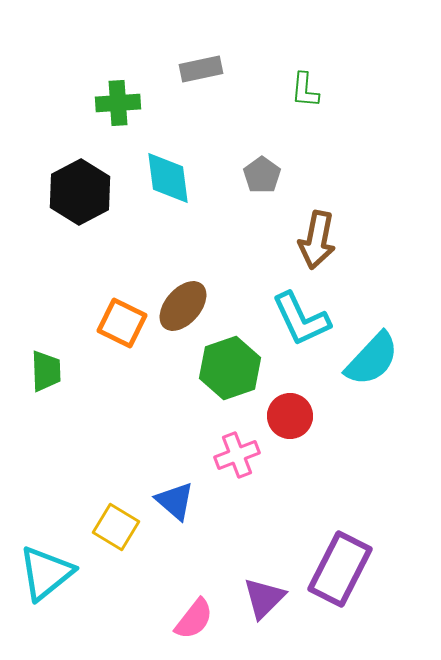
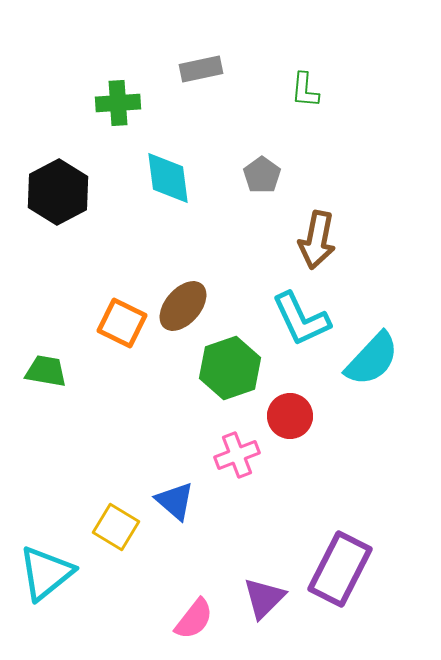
black hexagon: moved 22 px left
green trapezoid: rotated 78 degrees counterclockwise
